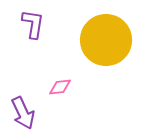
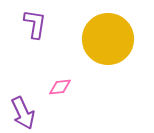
purple L-shape: moved 2 px right
yellow circle: moved 2 px right, 1 px up
